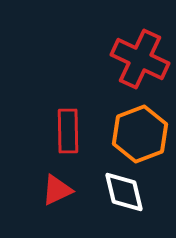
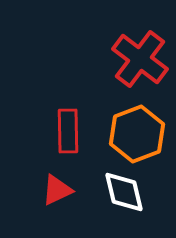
red cross: rotated 12 degrees clockwise
orange hexagon: moved 3 px left
